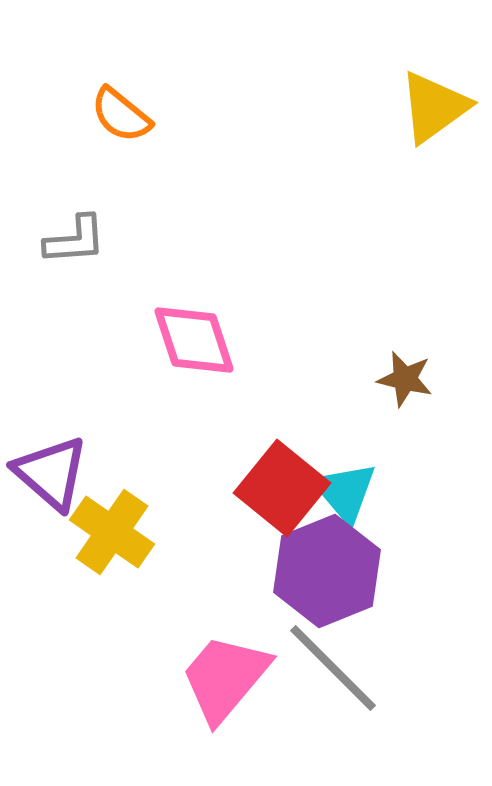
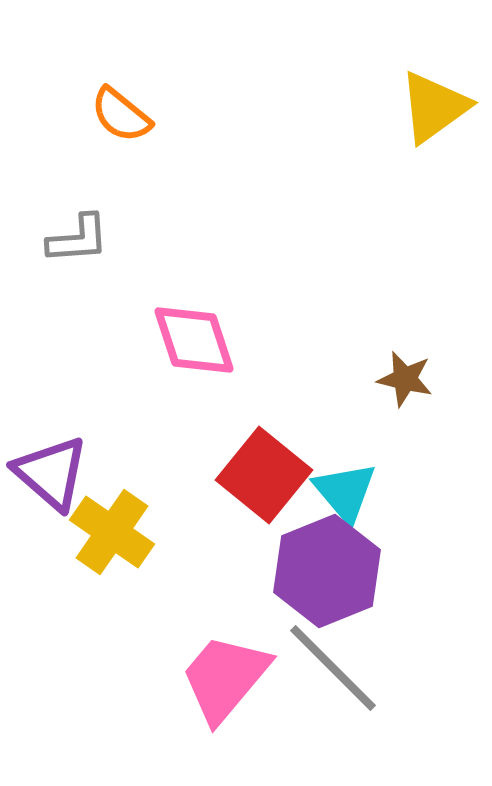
gray L-shape: moved 3 px right, 1 px up
red square: moved 18 px left, 13 px up
